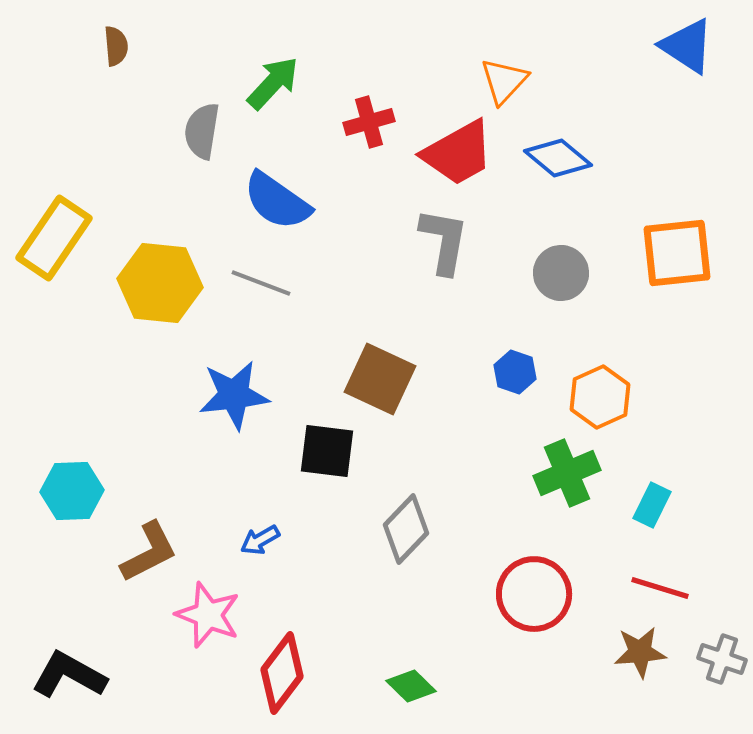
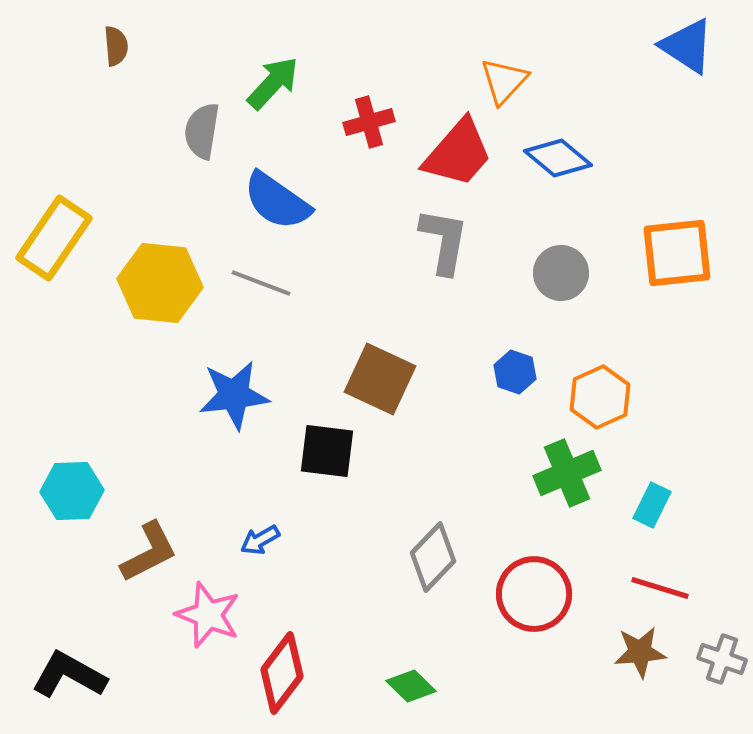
red trapezoid: rotated 20 degrees counterclockwise
gray diamond: moved 27 px right, 28 px down
